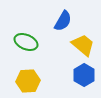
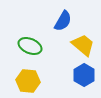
green ellipse: moved 4 px right, 4 px down
yellow hexagon: rotated 10 degrees clockwise
